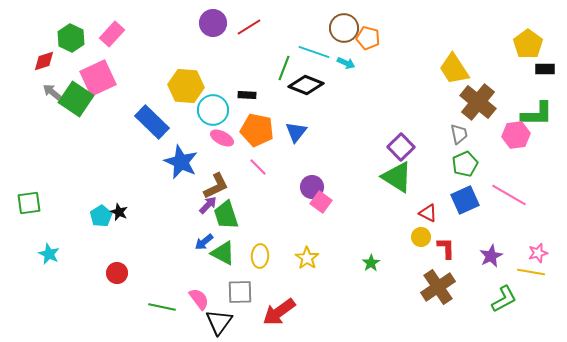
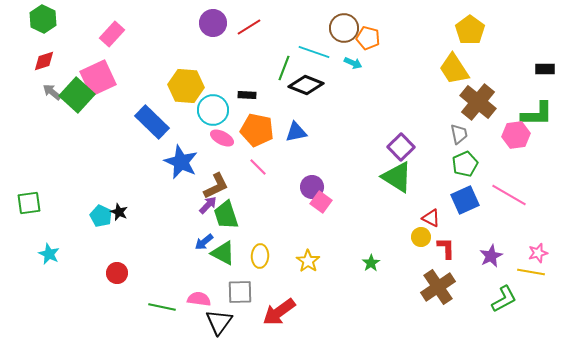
green hexagon at (71, 38): moved 28 px left, 19 px up
yellow pentagon at (528, 44): moved 58 px left, 14 px up
cyan arrow at (346, 63): moved 7 px right
green square at (76, 99): moved 1 px right, 4 px up; rotated 8 degrees clockwise
blue triangle at (296, 132): rotated 40 degrees clockwise
red triangle at (428, 213): moved 3 px right, 5 px down
cyan pentagon at (101, 216): rotated 15 degrees counterclockwise
yellow star at (307, 258): moved 1 px right, 3 px down
pink semicircle at (199, 299): rotated 45 degrees counterclockwise
